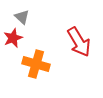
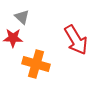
red star: rotated 24 degrees clockwise
red arrow: moved 3 px left, 2 px up
